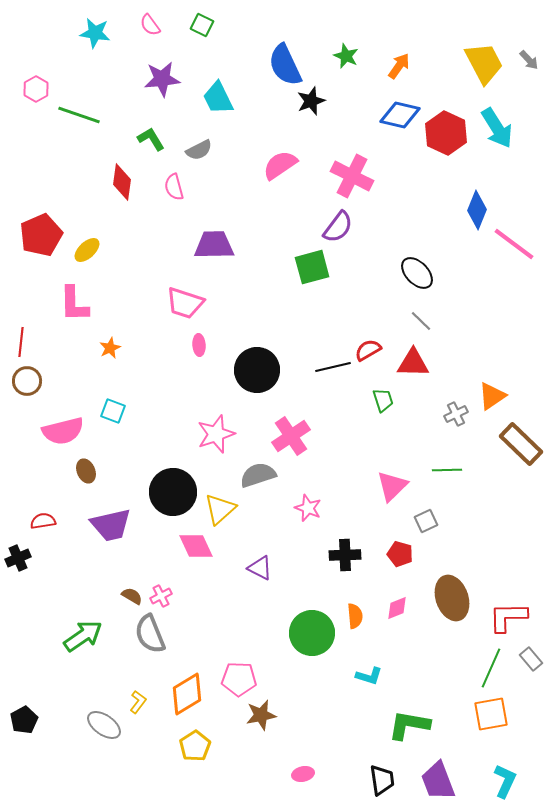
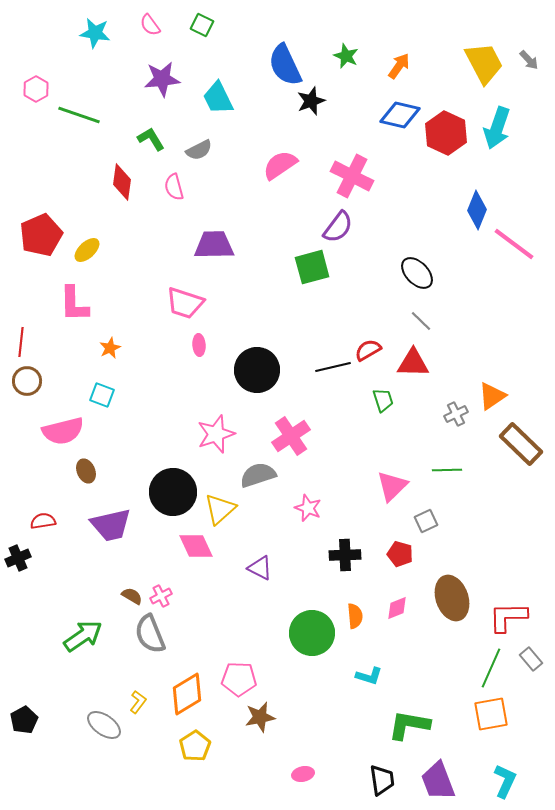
cyan arrow at (497, 128): rotated 51 degrees clockwise
cyan square at (113, 411): moved 11 px left, 16 px up
brown star at (261, 715): moved 1 px left, 2 px down
